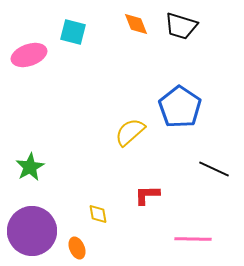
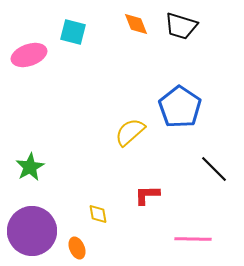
black line: rotated 20 degrees clockwise
